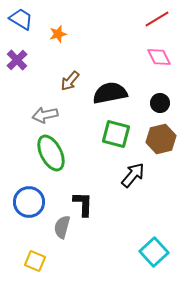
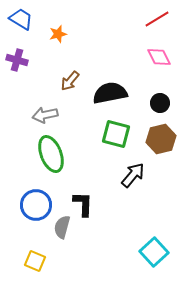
purple cross: rotated 30 degrees counterclockwise
green ellipse: moved 1 px down; rotated 6 degrees clockwise
blue circle: moved 7 px right, 3 px down
